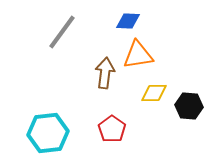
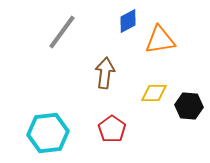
blue diamond: rotated 30 degrees counterclockwise
orange triangle: moved 22 px right, 15 px up
